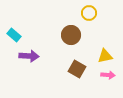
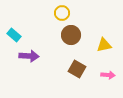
yellow circle: moved 27 px left
yellow triangle: moved 1 px left, 11 px up
